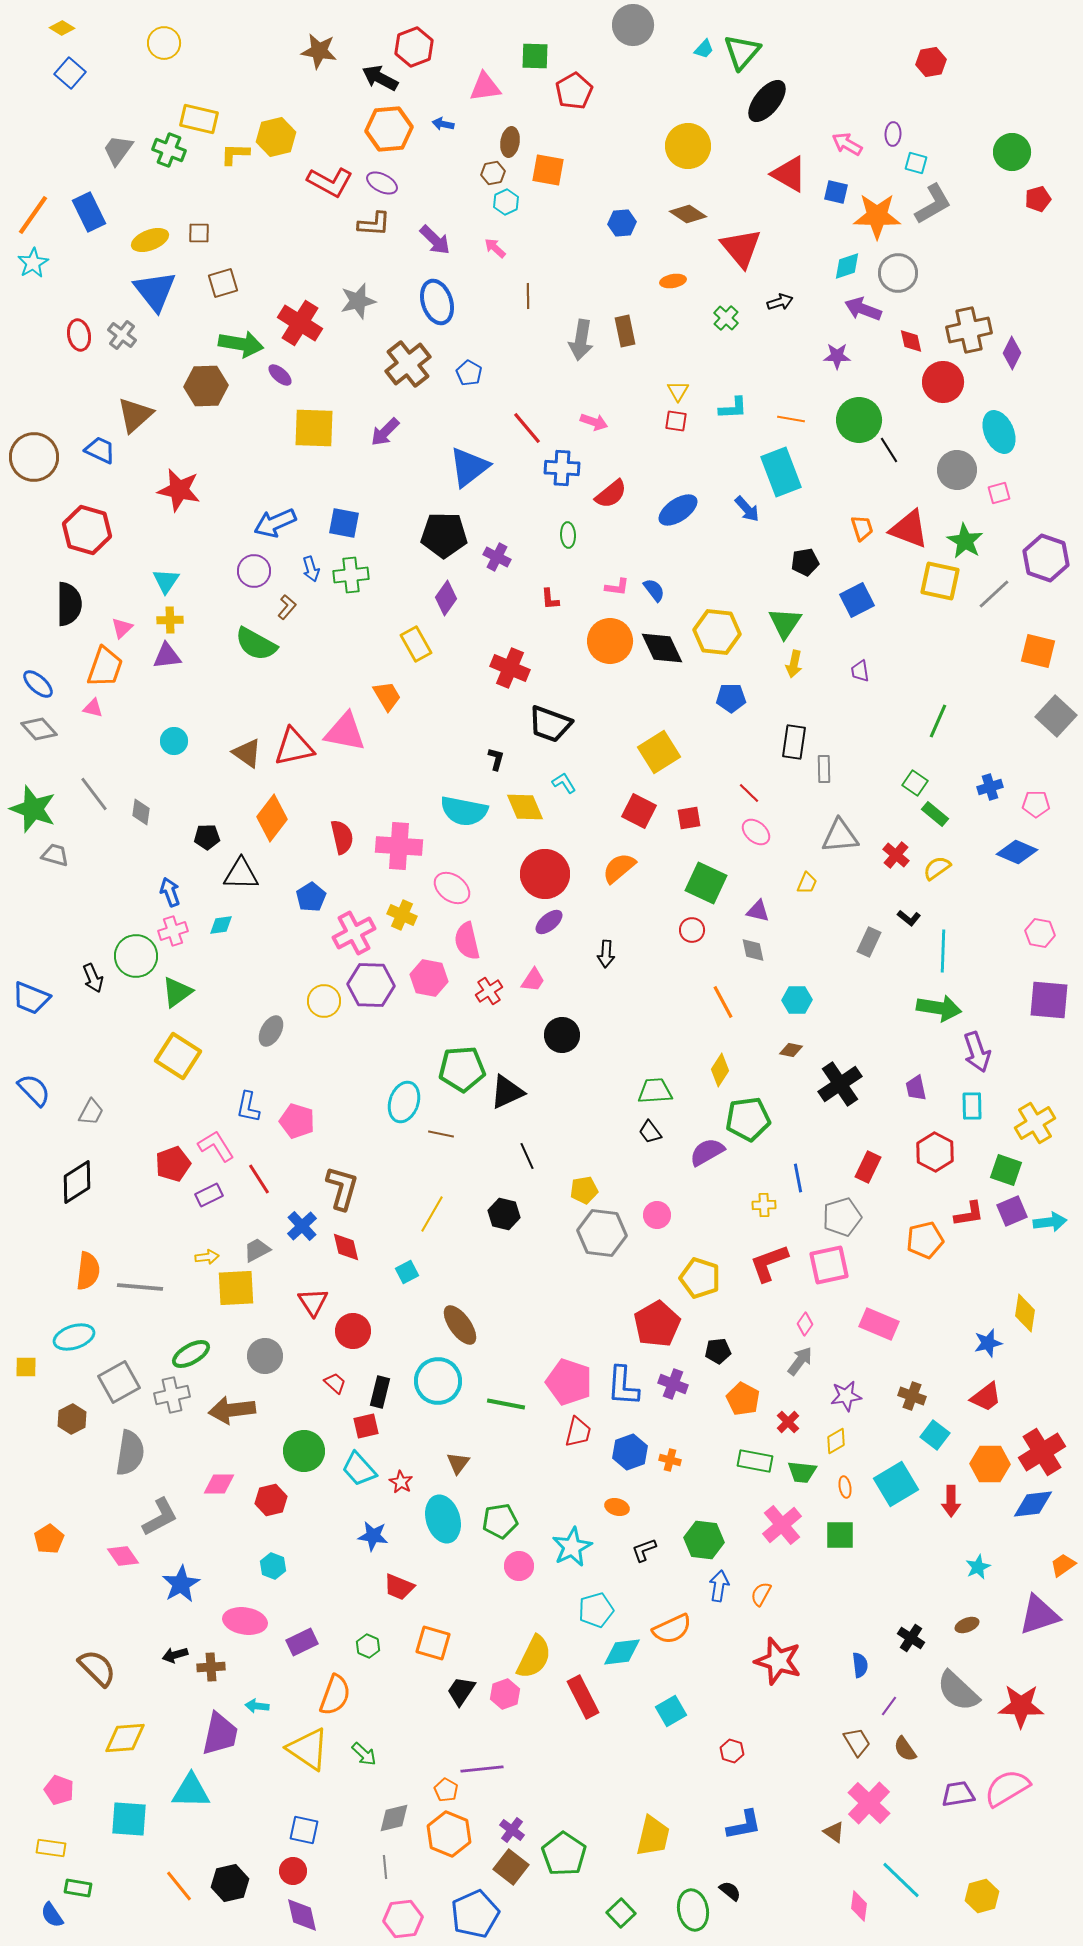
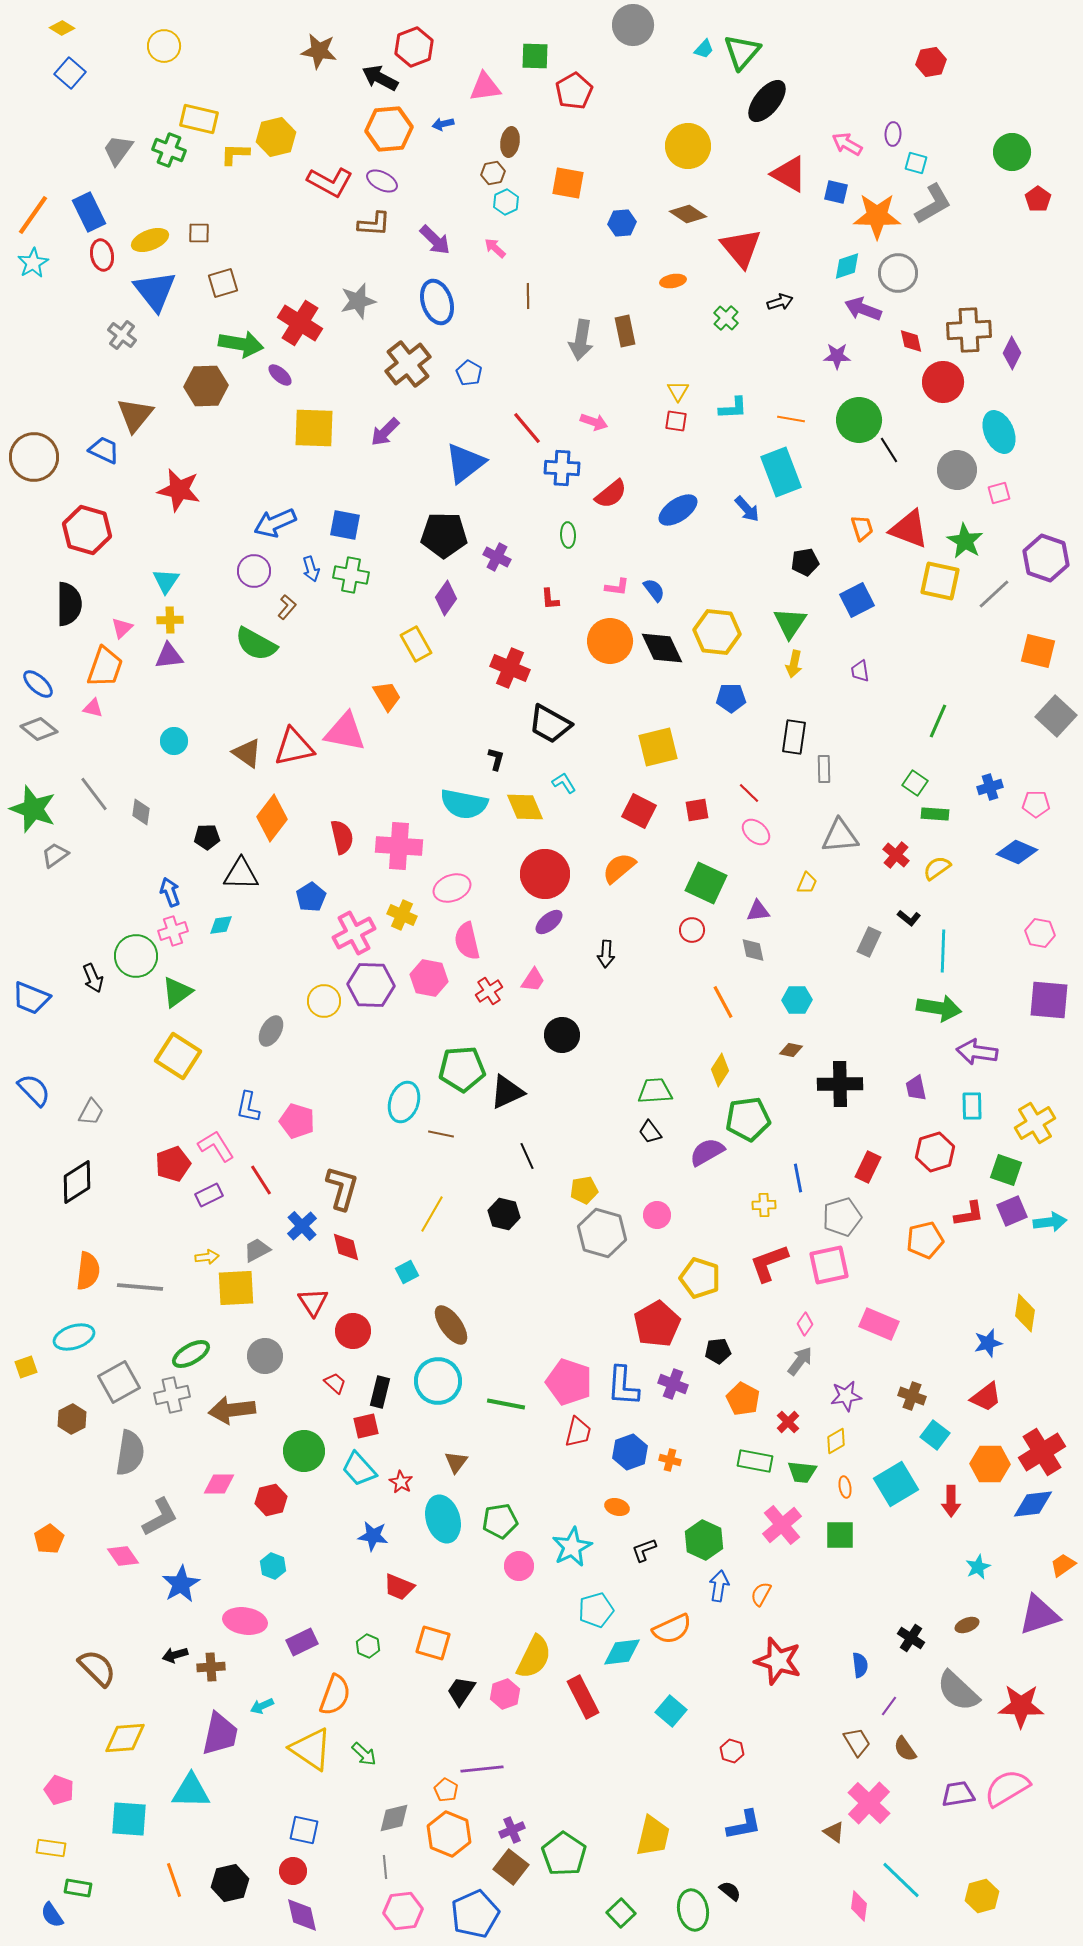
yellow circle at (164, 43): moved 3 px down
blue arrow at (443, 124): rotated 25 degrees counterclockwise
orange square at (548, 170): moved 20 px right, 13 px down
purple ellipse at (382, 183): moved 2 px up
red pentagon at (1038, 199): rotated 20 degrees counterclockwise
brown cross at (969, 330): rotated 9 degrees clockwise
red ellipse at (79, 335): moved 23 px right, 80 px up
brown triangle at (135, 415): rotated 9 degrees counterclockwise
blue trapezoid at (100, 450): moved 4 px right
blue triangle at (469, 467): moved 4 px left, 4 px up
blue square at (344, 523): moved 1 px right, 2 px down
green cross at (351, 575): rotated 16 degrees clockwise
green triangle at (785, 623): moved 5 px right
purple triangle at (167, 656): moved 2 px right
black trapezoid at (550, 724): rotated 9 degrees clockwise
gray diamond at (39, 729): rotated 9 degrees counterclockwise
black rectangle at (794, 742): moved 5 px up
yellow square at (659, 752): moved 1 px left, 5 px up; rotated 18 degrees clockwise
cyan semicircle at (464, 811): moved 7 px up
green rectangle at (935, 814): rotated 36 degrees counterclockwise
red square at (689, 818): moved 8 px right, 8 px up
gray trapezoid at (55, 855): rotated 52 degrees counterclockwise
pink ellipse at (452, 888): rotated 57 degrees counterclockwise
purple triangle at (758, 911): rotated 20 degrees counterclockwise
purple arrow at (977, 1052): rotated 117 degrees clockwise
black cross at (840, 1084): rotated 33 degrees clockwise
red hexagon at (935, 1152): rotated 15 degrees clockwise
red line at (259, 1179): moved 2 px right, 1 px down
gray hexagon at (602, 1233): rotated 9 degrees clockwise
brown ellipse at (460, 1325): moved 9 px left
yellow square at (26, 1367): rotated 20 degrees counterclockwise
brown triangle at (458, 1463): moved 2 px left, 1 px up
green hexagon at (704, 1540): rotated 18 degrees clockwise
cyan arrow at (257, 1706): moved 5 px right; rotated 30 degrees counterclockwise
cyan square at (671, 1711): rotated 20 degrees counterclockwise
yellow triangle at (308, 1749): moved 3 px right
purple cross at (512, 1830): rotated 30 degrees clockwise
orange line at (179, 1886): moved 5 px left, 6 px up; rotated 20 degrees clockwise
pink hexagon at (403, 1919): moved 8 px up
